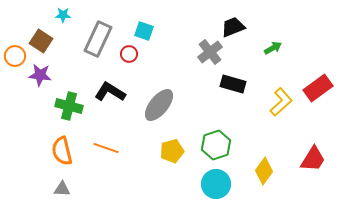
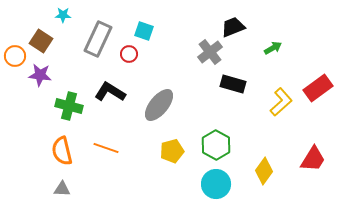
green hexagon: rotated 12 degrees counterclockwise
